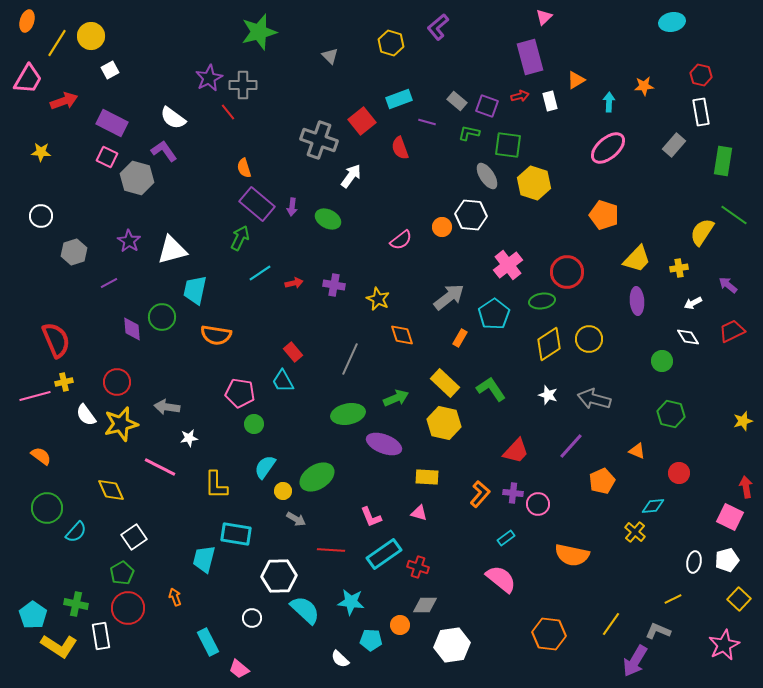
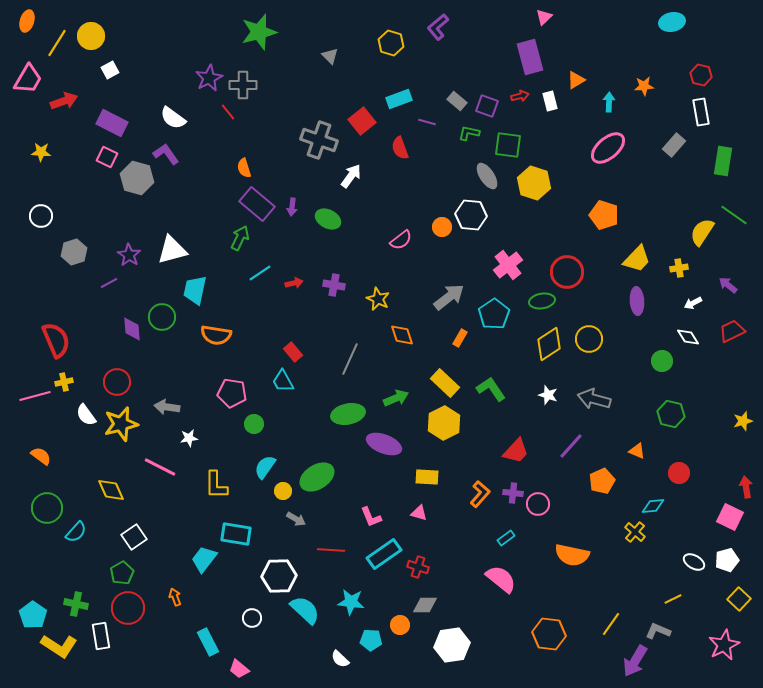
purple L-shape at (164, 151): moved 2 px right, 3 px down
purple star at (129, 241): moved 14 px down
pink pentagon at (240, 393): moved 8 px left
yellow hexagon at (444, 423): rotated 20 degrees clockwise
cyan trapezoid at (204, 559): rotated 24 degrees clockwise
white ellipse at (694, 562): rotated 70 degrees counterclockwise
